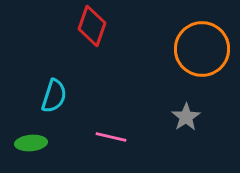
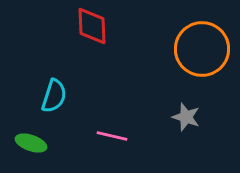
red diamond: rotated 21 degrees counterclockwise
gray star: rotated 20 degrees counterclockwise
pink line: moved 1 px right, 1 px up
green ellipse: rotated 24 degrees clockwise
